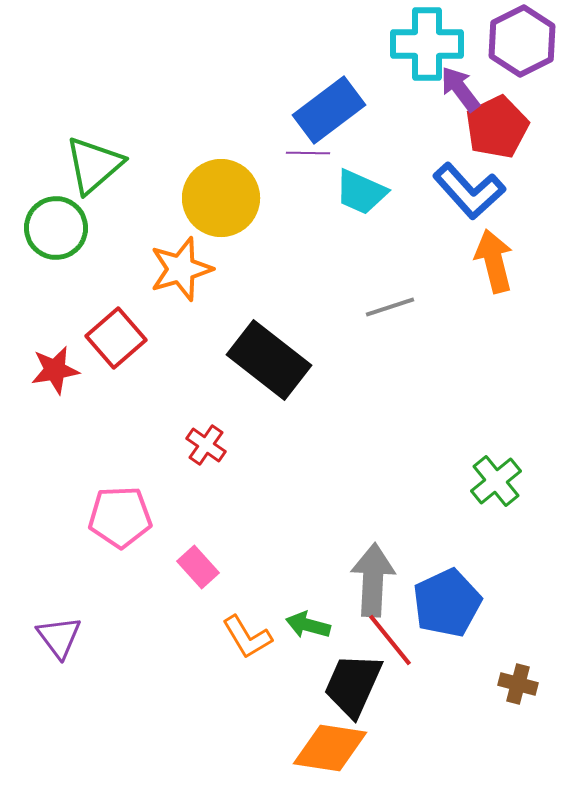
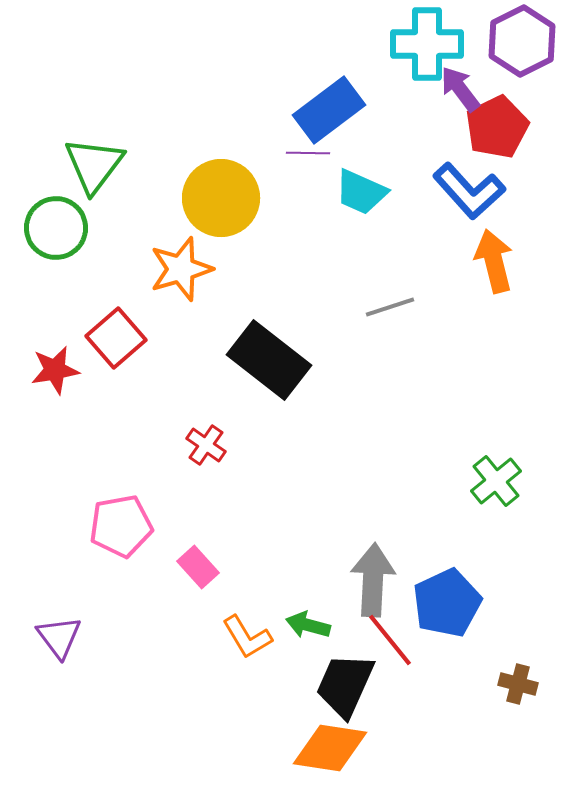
green triangle: rotated 12 degrees counterclockwise
pink pentagon: moved 1 px right, 9 px down; rotated 8 degrees counterclockwise
black trapezoid: moved 8 px left
